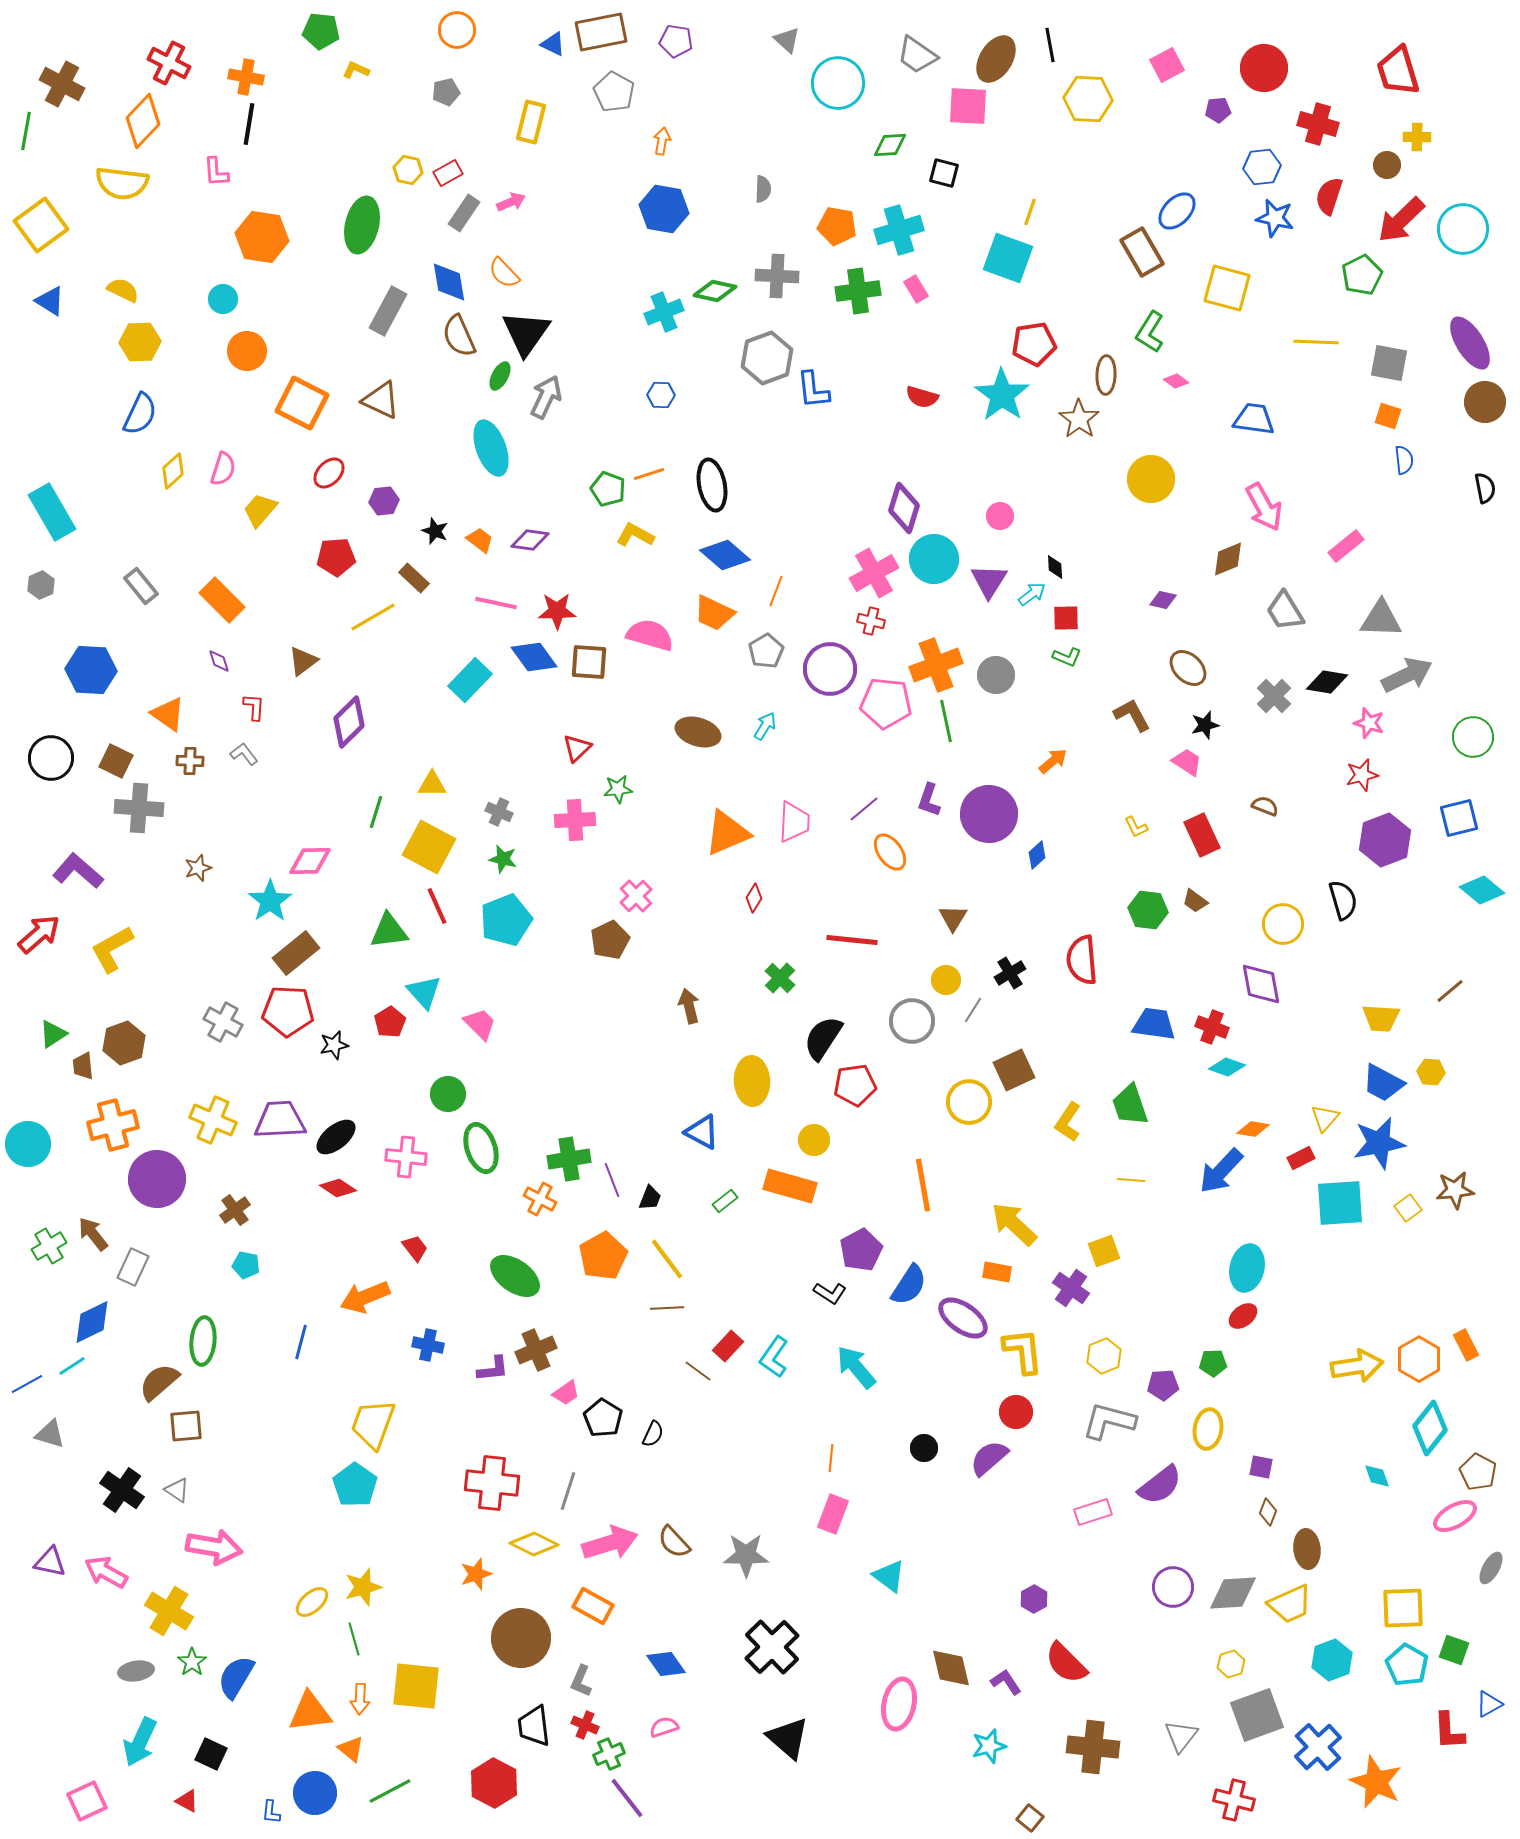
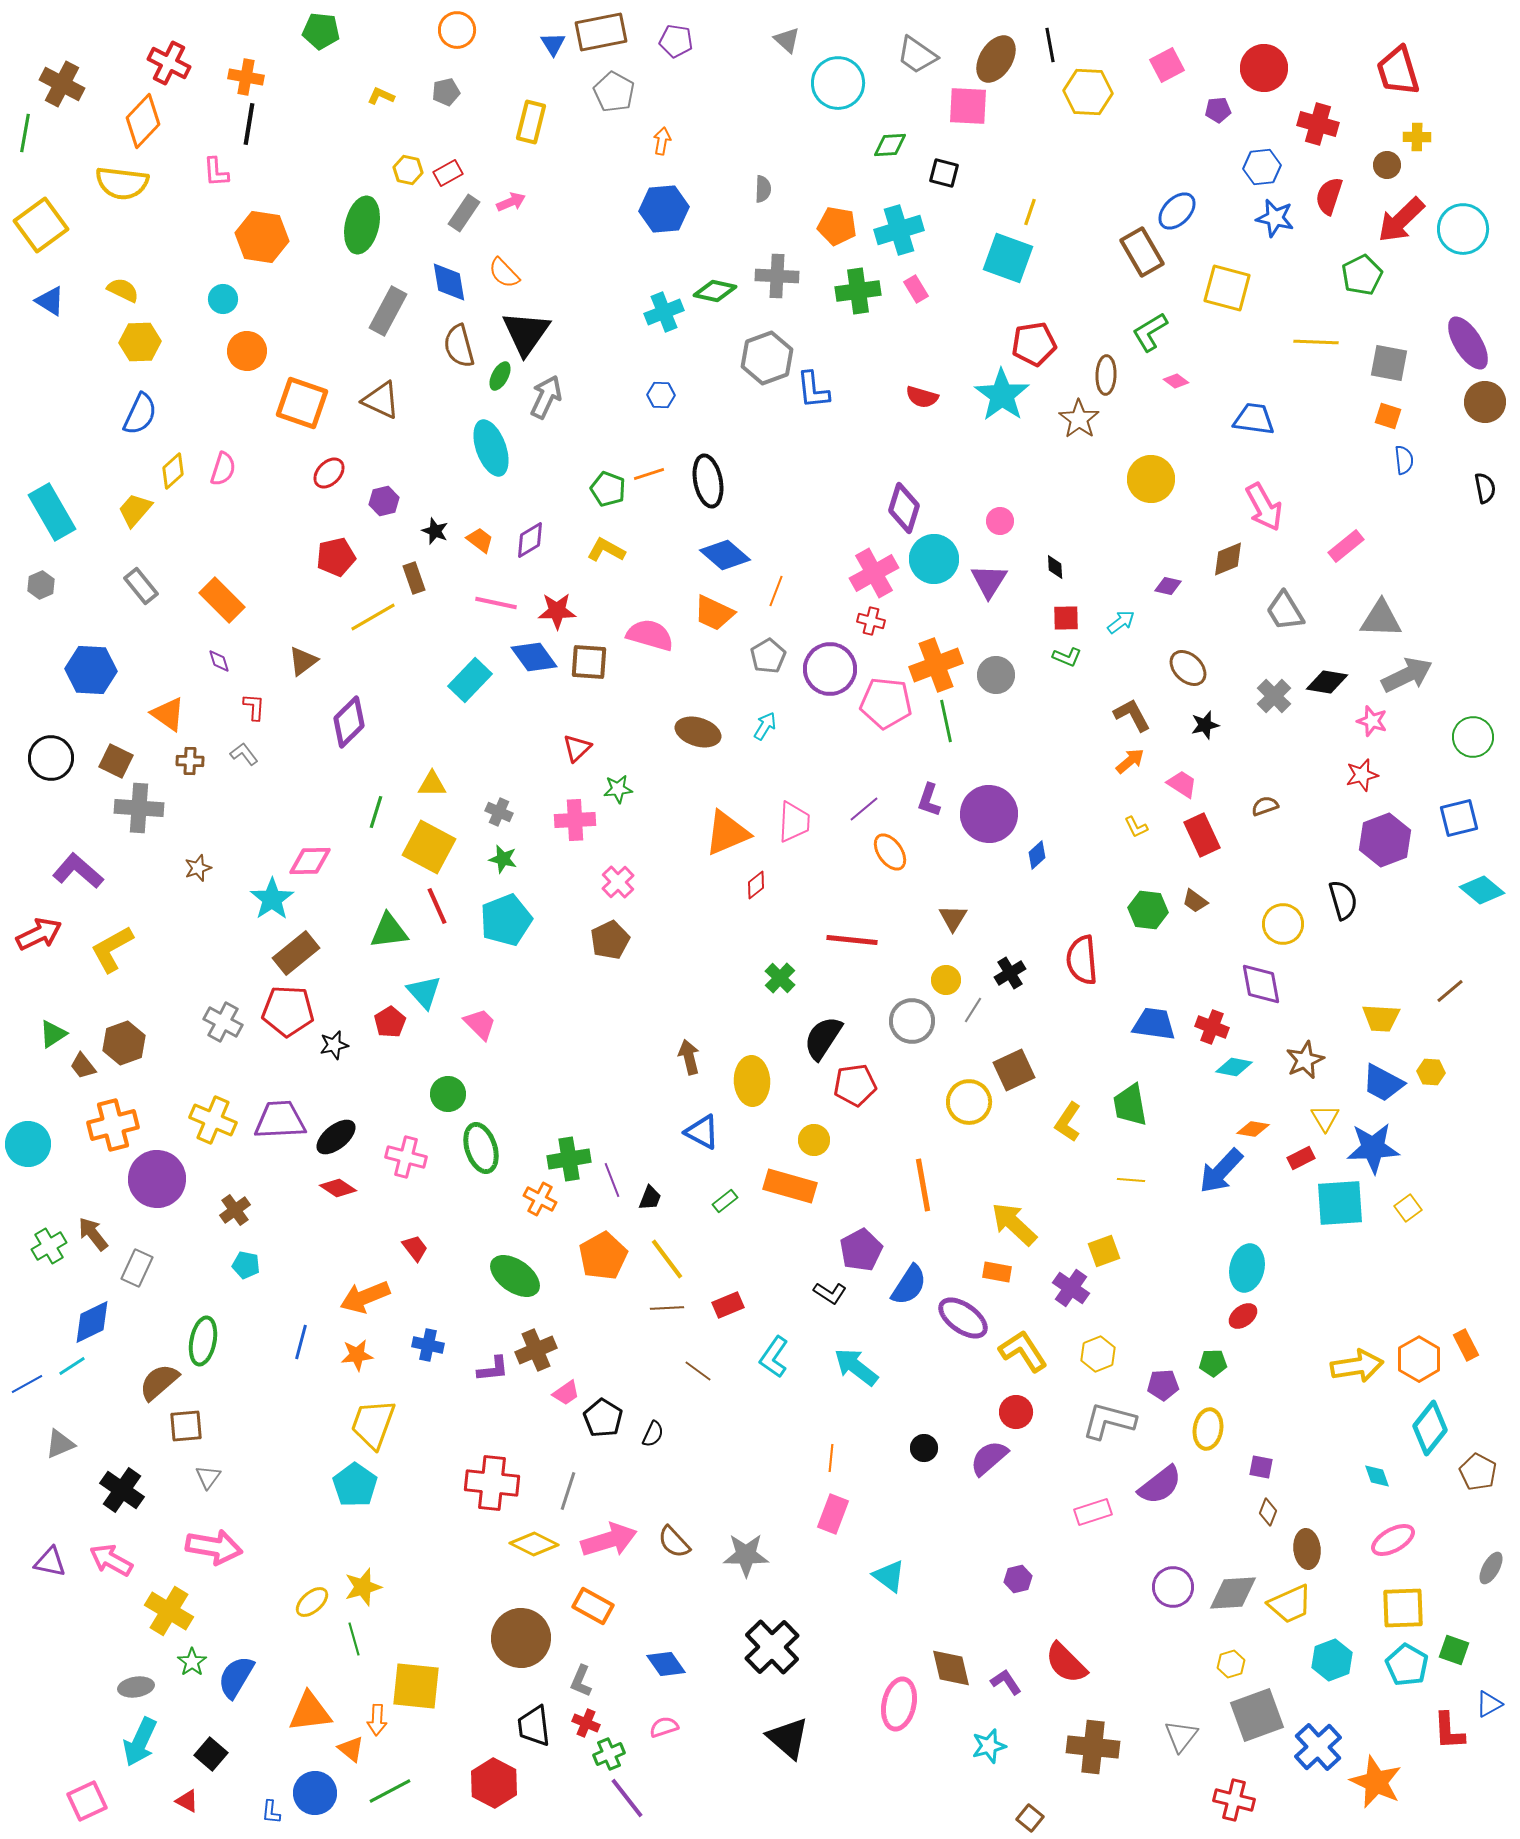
blue triangle at (553, 44): rotated 32 degrees clockwise
yellow L-shape at (356, 70): moved 25 px right, 26 px down
yellow hexagon at (1088, 99): moved 7 px up
green line at (26, 131): moved 1 px left, 2 px down
blue hexagon at (664, 209): rotated 15 degrees counterclockwise
green L-shape at (1150, 332): rotated 27 degrees clockwise
brown semicircle at (459, 336): moved 10 px down; rotated 9 degrees clockwise
purple ellipse at (1470, 343): moved 2 px left
orange square at (302, 403): rotated 8 degrees counterclockwise
black ellipse at (712, 485): moved 4 px left, 4 px up
purple hexagon at (384, 501): rotated 8 degrees counterclockwise
yellow trapezoid at (260, 510): moved 125 px left
pink circle at (1000, 516): moved 5 px down
yellow L-shape at (635, 535): moved 29 px left, 15 px down
purple diamond at (530, 540): rotated 39 degrees counterclockwise
red pentagon at (336, 557): rotated 9 degrees counterclockwise
brown rectangle at (414, 578): rotated 28 degrees clockwise
cyan arrow at (1032, 594): moved 89 px right, 28 px down
purple diamond at (1163, 600): moved 5 px right, 14 px up
gray pentagon at (766, 651): moved 2 px right, 5 px down
pink star at (1369, 723): moved 3 px right, 2 px up
orange arrow at (1053, 761): moved 77 px right
pink trapezoid at (1187, 762): moved 5 px left, 22 px down
brown semicircle at (1265, 806): rotated 40 degrees counterclockwise
pink cross at (636, 896): moved 18 px left, 14 px up
red diamond at (754, 898): moved 2 px right, 13 px up; rotated 20 degrees clockwise
cyan star at (270, 901): moved 2 px right, 2 px up
red arrow at (39, 934): rotated 15 degrees clockwise
brown arrow at (689, 1006): moved 51 px down
brown trapezoid at (83, 1066): rotated 32 degrees counterclockwise
cyan diamond at (1227, 1067): moved 7 px right; rotated 9 degrees counterclockwise
green trapezoid at (1130, 1105): rotated 9 degrees clockwise
yellow triangle at (1325, 1118): rotated 12 degrees counterclockwise
blue star at (1379, 1143): moved 6 px left, 5 px down; rotated 8 degrees clockwise
pink cross at (406, 1157): rotated 9 degrees clockwise
brown star at (1455, 1190): moved 150 px left, 130 px up; rotated 18 degrees counterclockwise
gray rectangle at (133, 1267): moved 4 px right, 1 px down
green ellipse at (203, 1341): rotated 6 degrees clockwise
red rectangle at (728, 1346): moved 41 px up; rotated 24 degrees clockwise
yellow L-shape at (1023, 1351): rotated 27 degrees counterclockwise
yellow hexagon at (1104, 1356): moved 6 px left, 2 px up
cyan arrow at (856, 1367): rotated 12 degrees counterclockwise
gray triangle at (50, 1434): moved 10 px right, 10 px down; rotated 40 degrees counterclockwise
gray triangle at (177, 1490): moved 31 px right, 13 px up; rotated 32 degrees clockwise
pink ellipse at (1455, 1516): moved 62 px left, 24 px down
pink arrow at (610, 1543): moved 1 px left, 3 px up
pink arrow at (106, 1572): moved 5 px right, 12 px up
orange star at (476, 1574): moved 119 px left, 219 px up; rotated 12 degrees clockwise
purple hexagon at (1034, 1599): moved 16 px left, 20 px up; rotated 16 degrees clockwise
gray ellipse at (136, 1671): moved 16 px down
orange arrow at (360, 1699): moved 17 px right, 21 px down
red cross at (585, 1725): moved 1 px right, 2 px up
black square at (211, 1754): rotated 16 degrees clockwise
